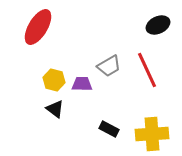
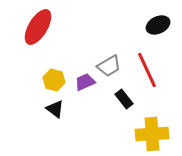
purple trapezoid: moved 3 px right, 2 px up; rotated 25 degrees counterclockwise
black rectangle: moved 15 px right, 30 px up; rotated 24 degrees clockwise
